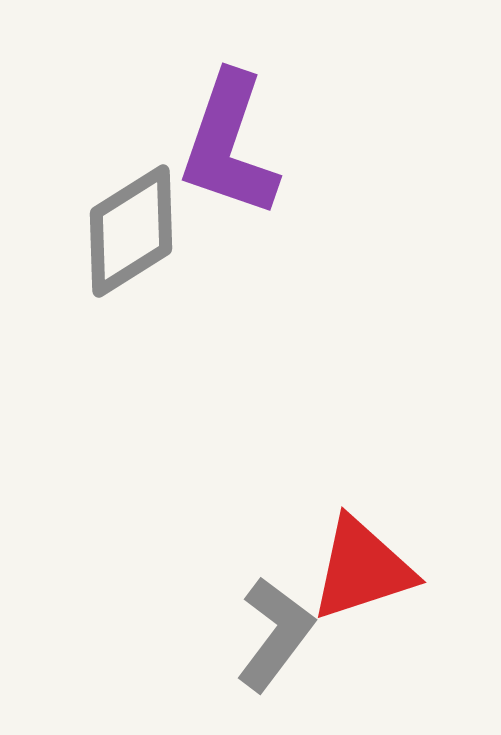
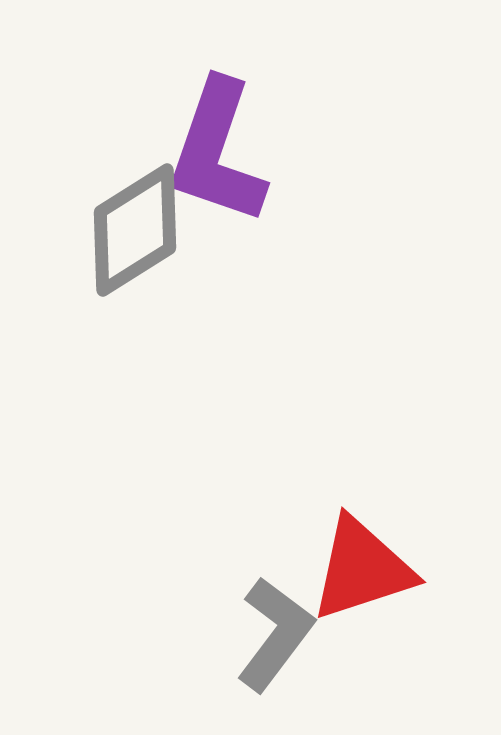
purple L-shape: moved 12 px left, 7 px down
gray diamond: moved 4 px right, 1 px up
